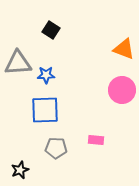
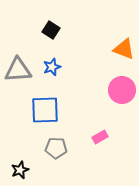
gray triangle: moved 7 px down
blue star: moved 6 px right, 8 px up; rotated 18 degrees counterclockwise
pink rectangle: moved 4 px right, 3 px up; rotated 35 degrees counterclockwise
